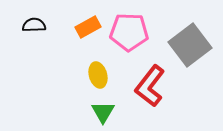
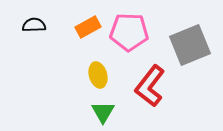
gray square: rotated 15 degrees clockwise
